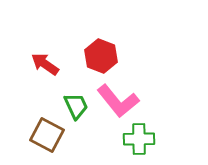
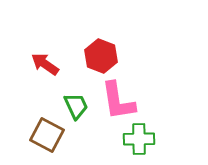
pink L-shape: rotated 30 degrees clockwise
